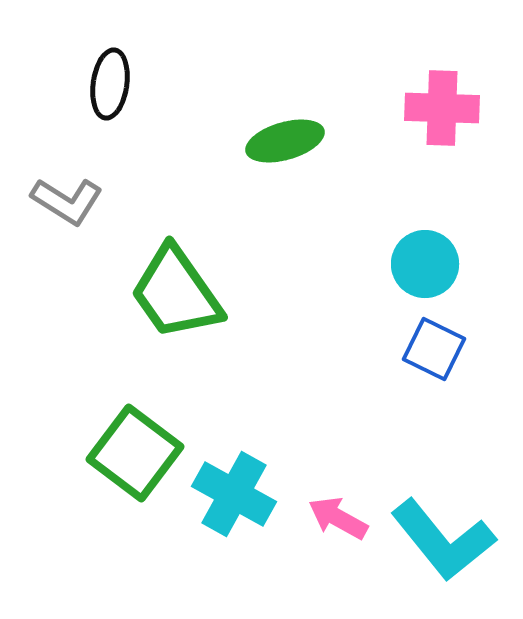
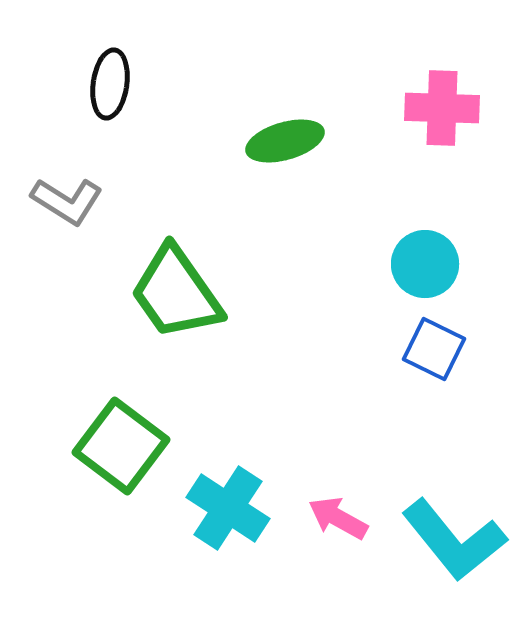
green square: moved 14 px left, 7 px up
cyan cross: moved 6 px left, 14 px down; rotated 4 degrees clockwise
cyan L-shape: moved 11 px right
